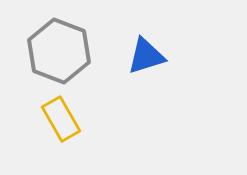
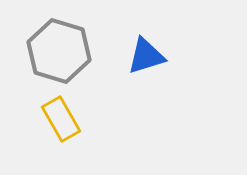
gray hexagon: rotated 4 degrees counterclockwise
